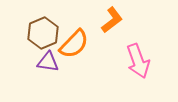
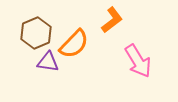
brown hexagon: moved 7 px left
pink arrow: rotated 12 degrees counterclockwise
